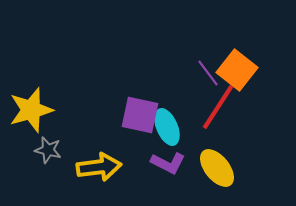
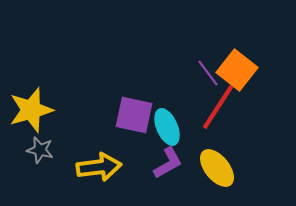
purple square: moved 6 px left
gray star: moved 8 px left
purple L-shape: rotated 56 degrees counterclockwise
